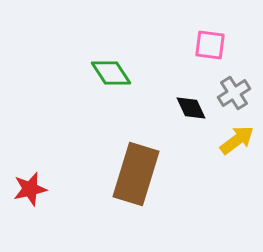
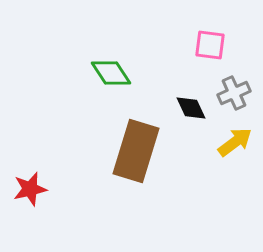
gray cross: rotated 8 degrees clockwise
yellow arrow: moved 2 px left, 2 px down
brown rectangle: moved 23 px up
